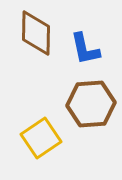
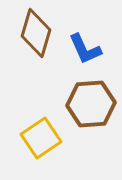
brown diamond: rotated 15 degrees clockwise
blue L-shape: rotated 12 degrees counterclockwise
